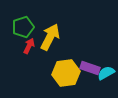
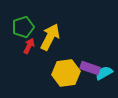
cyan semicircle: moved 2 px left
